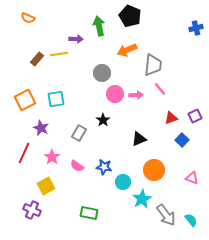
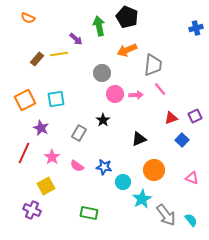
black pentagon: moved 3 px left, 1 px down
purple arrow: rotated 40 degrees clockwise
